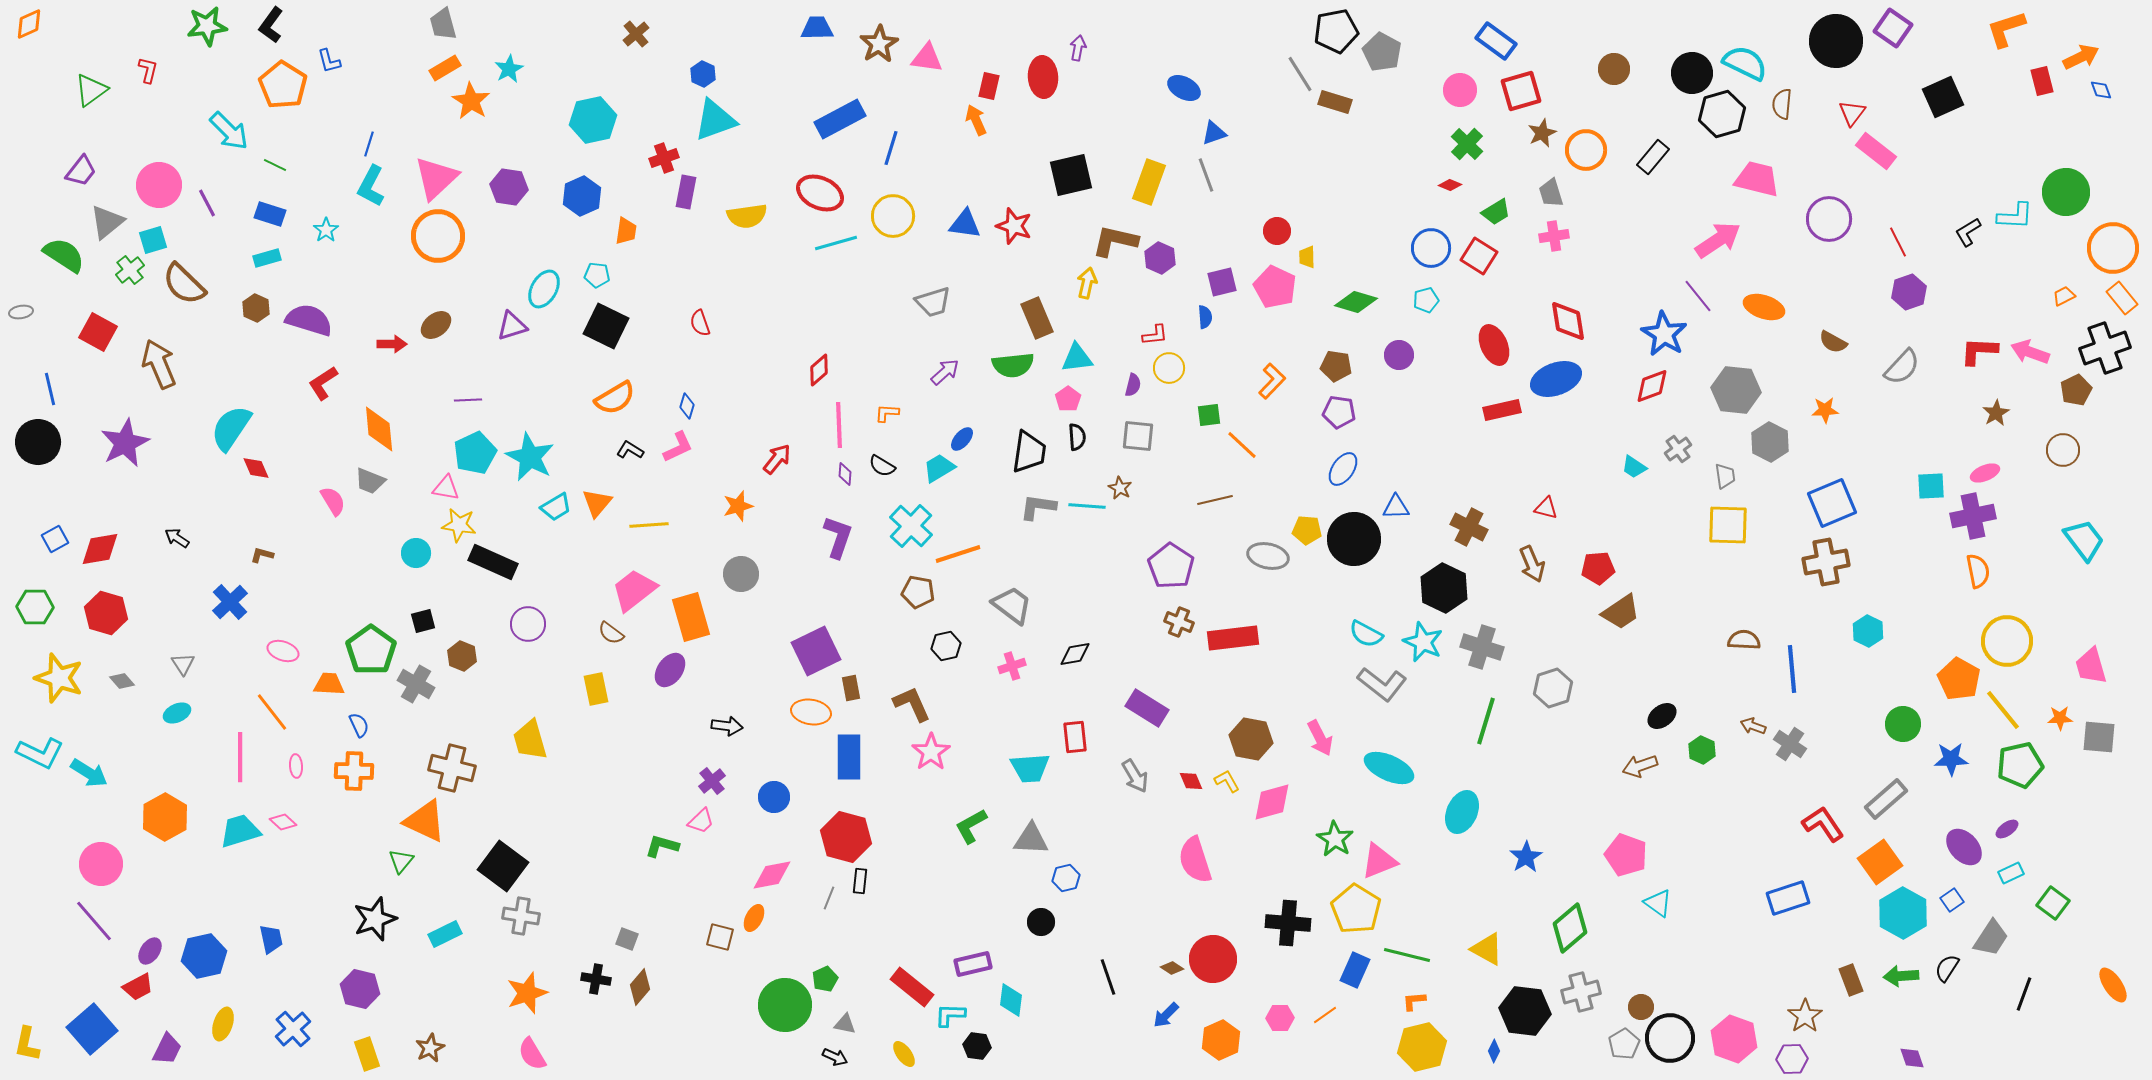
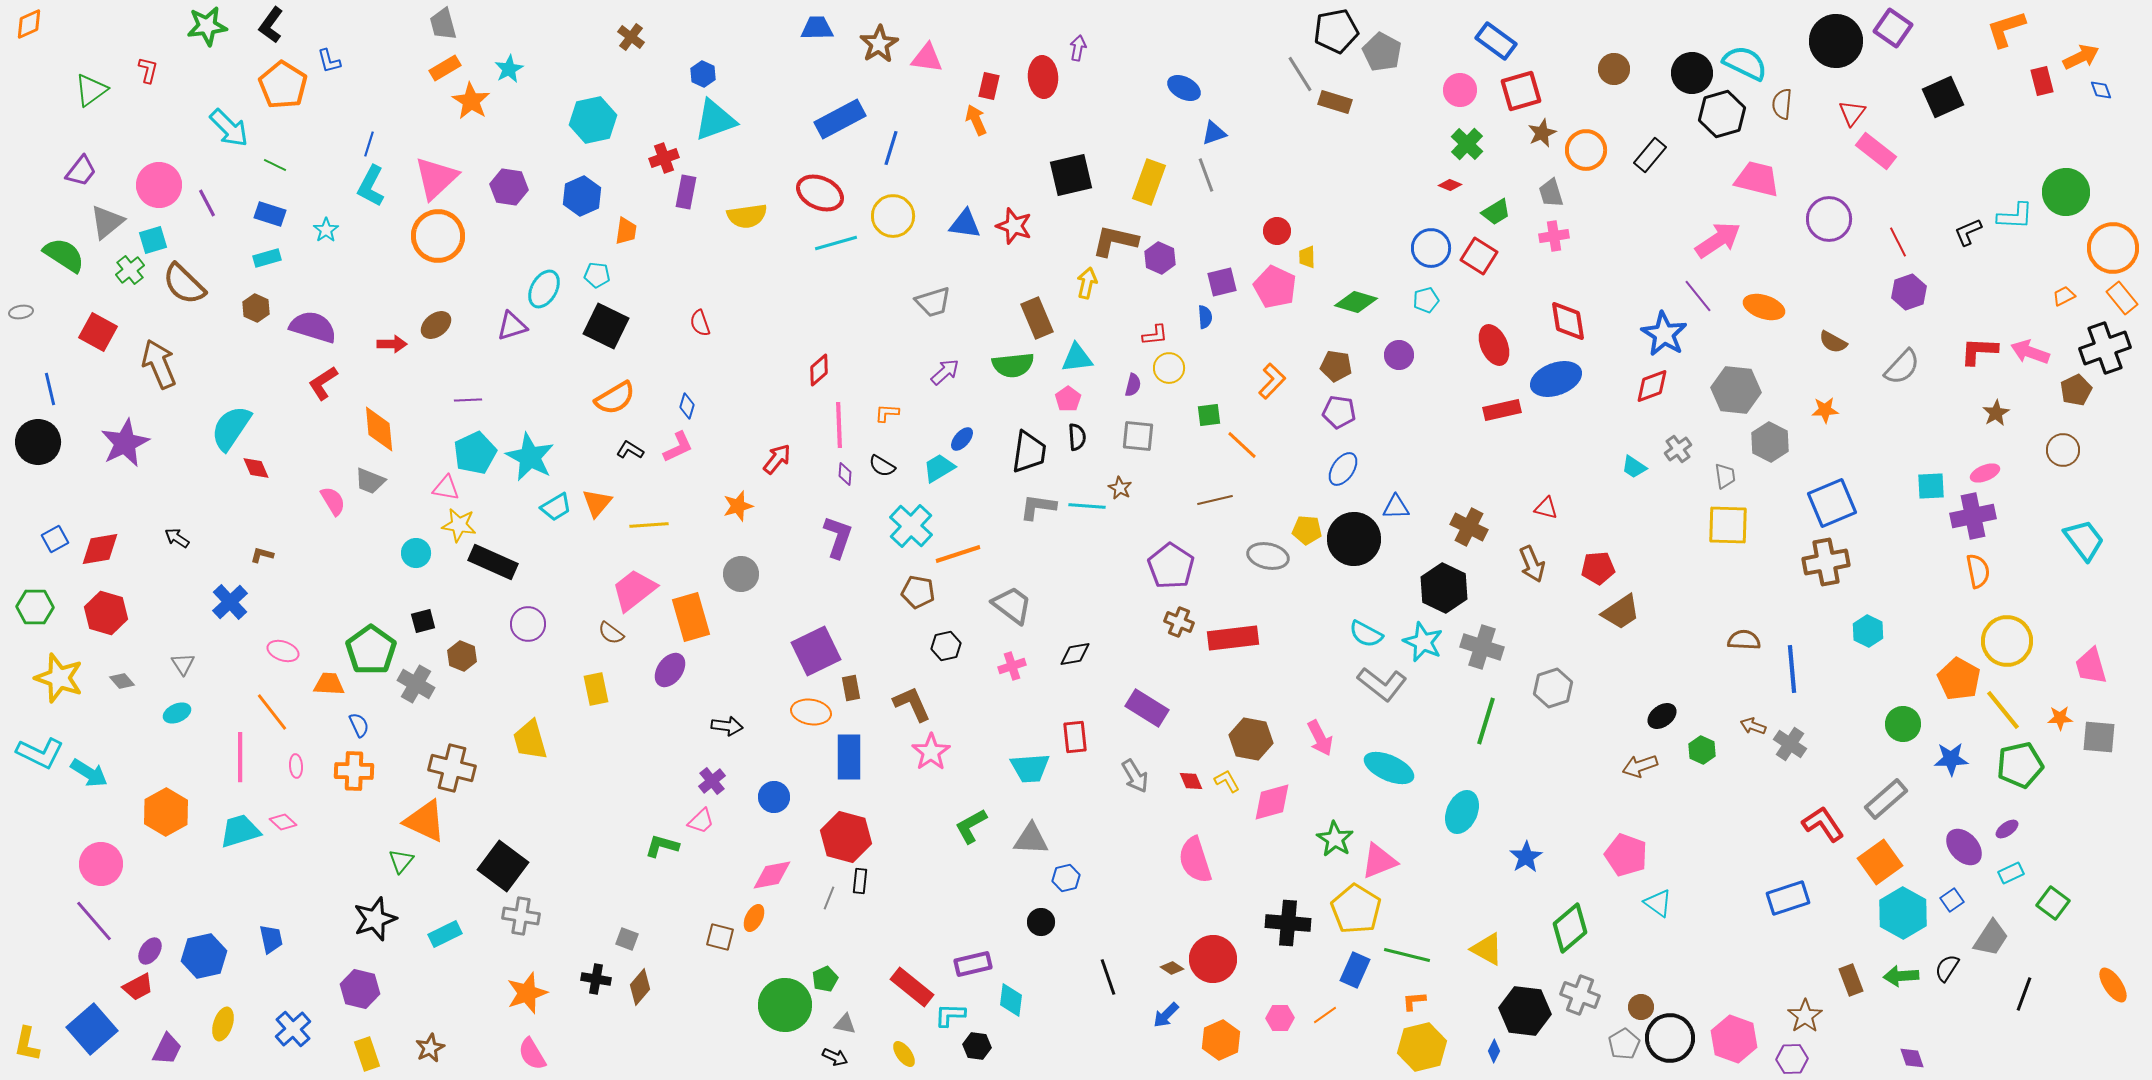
brown cross at (636, 34): moved 5 px left, 3 px down; rotated 12 degrees counterclockwise
cyan arrow at (229, 131): moved 3 px up
black rectangle at (1653, 157): moved 3 px left, 2 px up
black L-shape at (1968, 232): rotated 8 degrees clockwise
purple semicircle at (309, 320): moved 4 px right, 7 px down
orange hexagon at (165, 817): moved 1 px right, 5 px up
gray cross at (1581, 992): moved 1 px left, 3 px down; rotated 36 degrees clockwise
